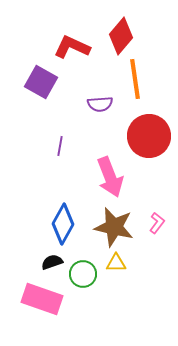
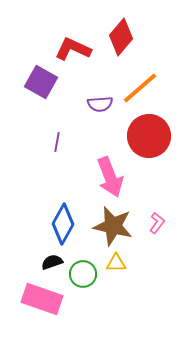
red diamond: moved 1 px down
red L-shape: moved 1 px right, 2 px down
orange line: moved 5 px right, 9 px down; rotated 57 degrees clockwise
purple line: moved 3 px left, 4 px up
brown star: moved 1 px left, 1 px up
